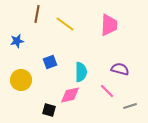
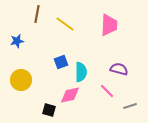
blue square: moved 11 px right
purple semicircle: moved 1 px left
